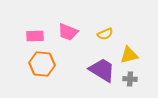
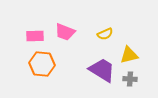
pink trapezoid: moved 3 px left
